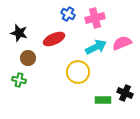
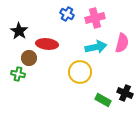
blue cross: moved 1 px left
black star: moved 2 px up; rotated 18 degrees clockwise
red ellipse: moved 7 px left, 5 px down; rotated 30 degrees clockwise
pink semicircle: rotated 126 degrees clockwise
cyan arrow: rotated 15 degrees clockwise
brown circle: moved 1 px right
yellow circle: moved 2 px right
green cross: moved 1 px left, 6 px up
green rectangle: rotated 28 degrees clockwise
